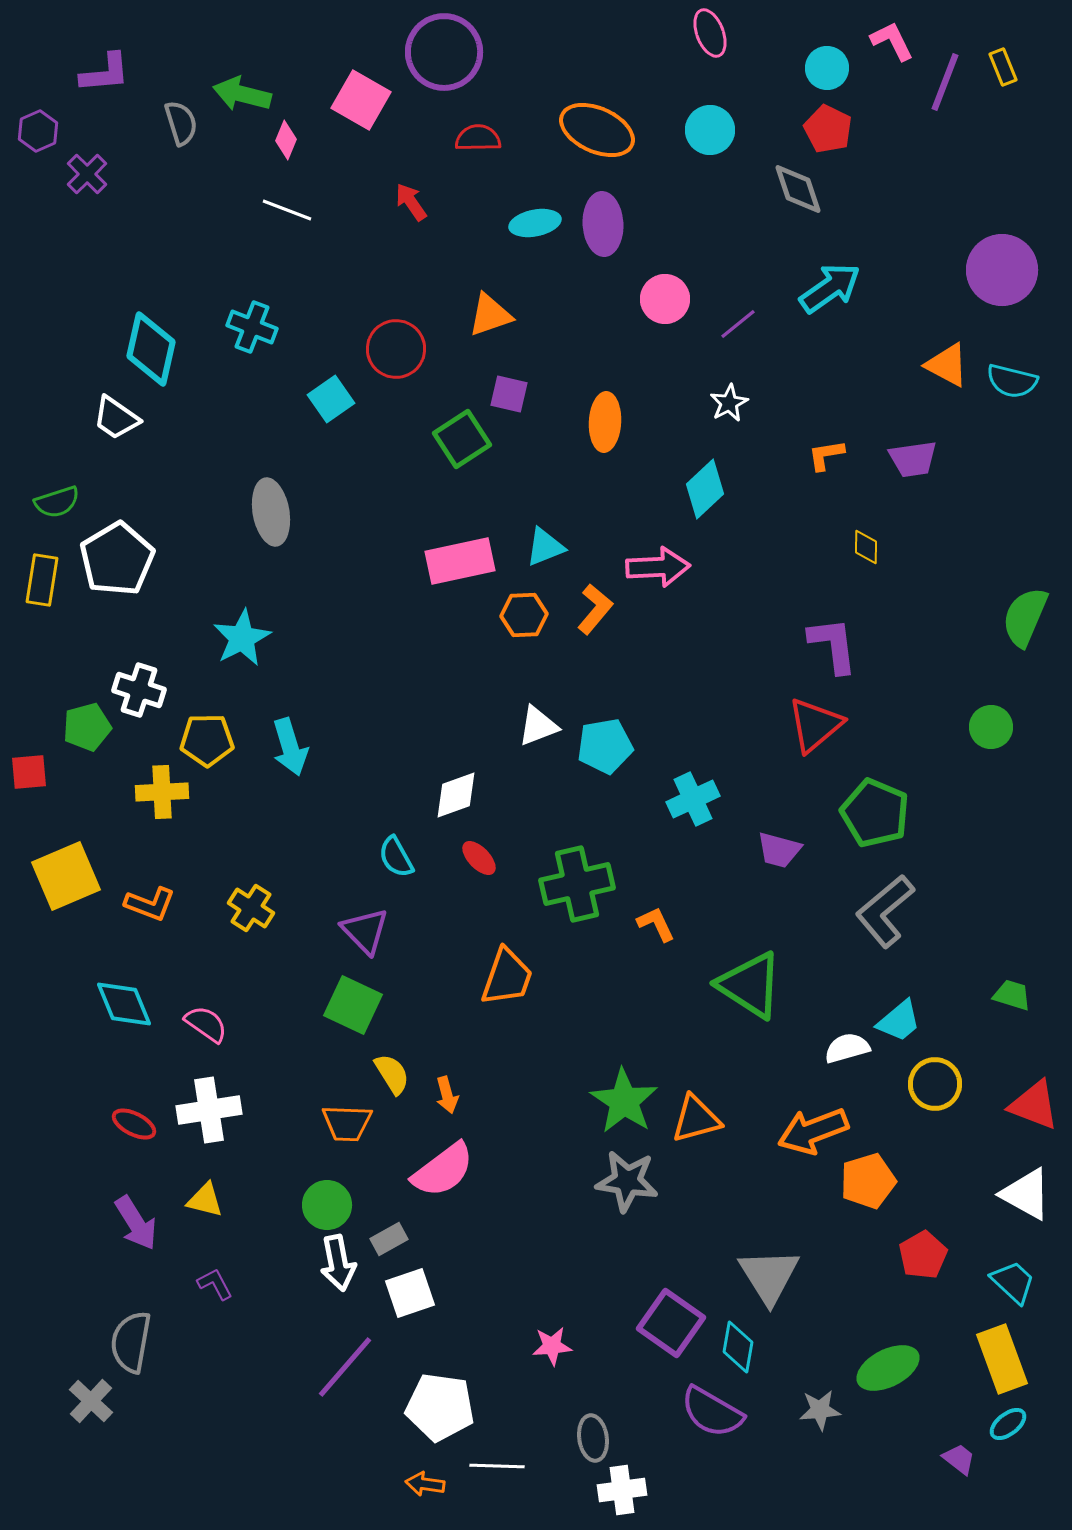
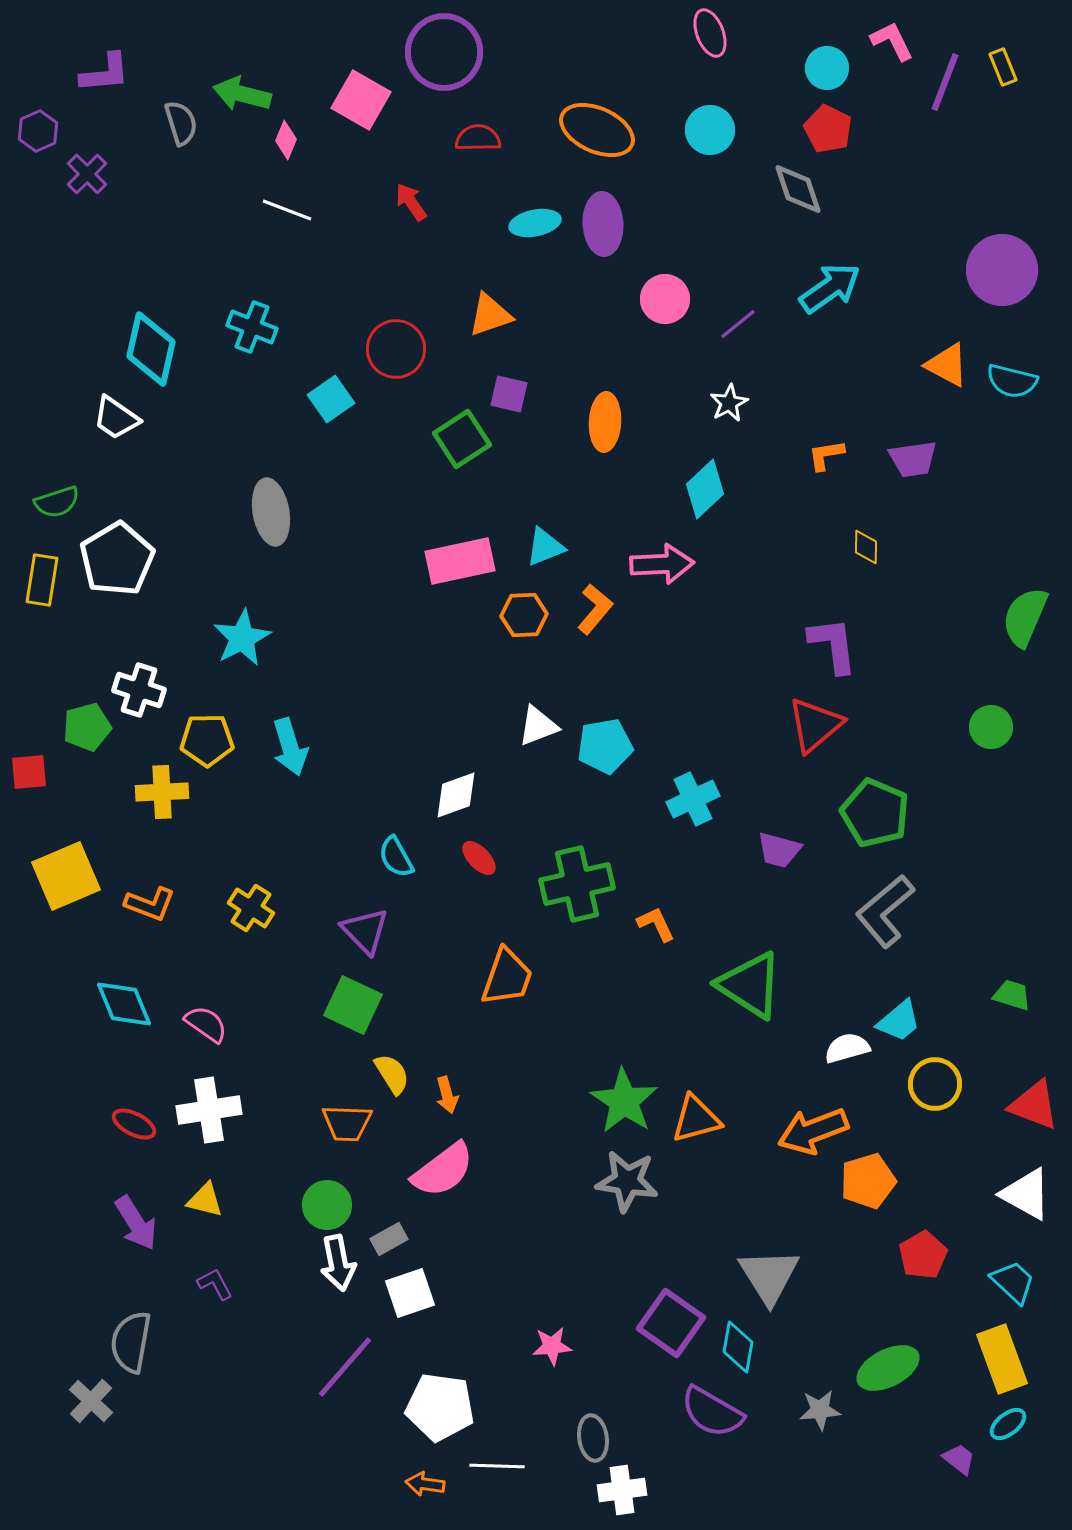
pink arrow at (658, 567): moved 4 px right, 3 px up
